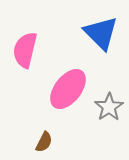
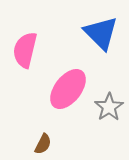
brown semicircle: moved 1 px left, 2 px down
